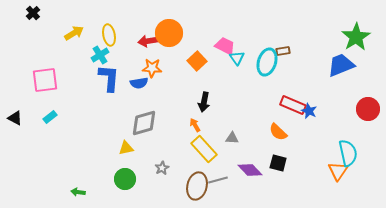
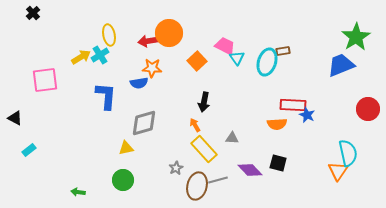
yellow arrow: moved 7 px right, 24 px down
blue L-shape: moved 3 px left, 18 px down
red rectangle: rotated 20 degrees counterclockwise
blue star: moved 2 px left, 4 px down
cyan rectangle: moved 21 px left, 33 px down
orange semicircle: moved 1 px left, 8 px up; rotated 48 degrees counterclockwise
gray star: moved 14 px right
green circle: moved 2 px left, 1 px down
